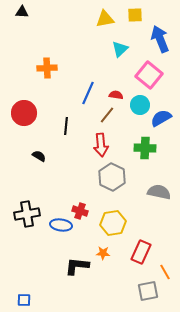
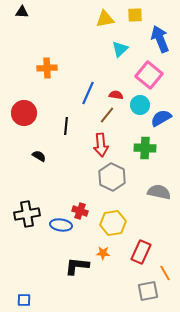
orange line: moved 1 px down
